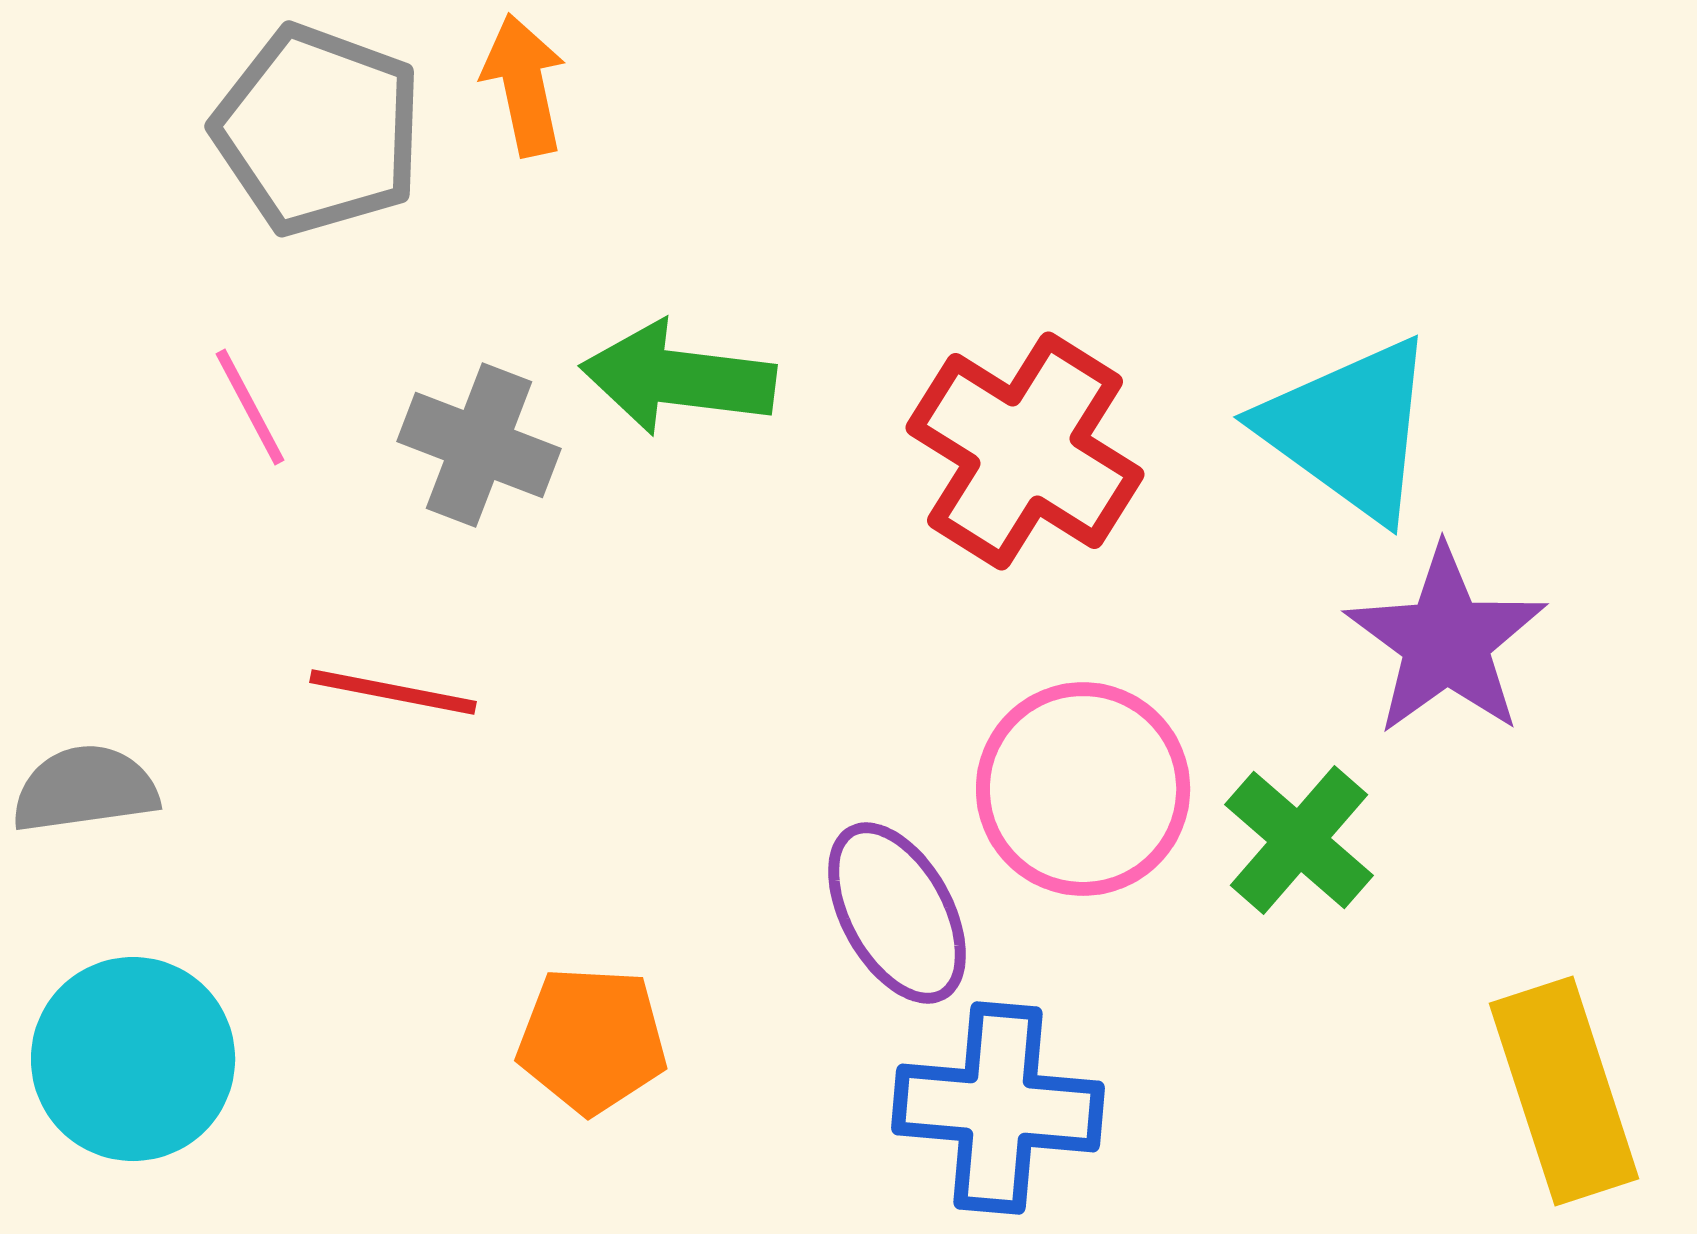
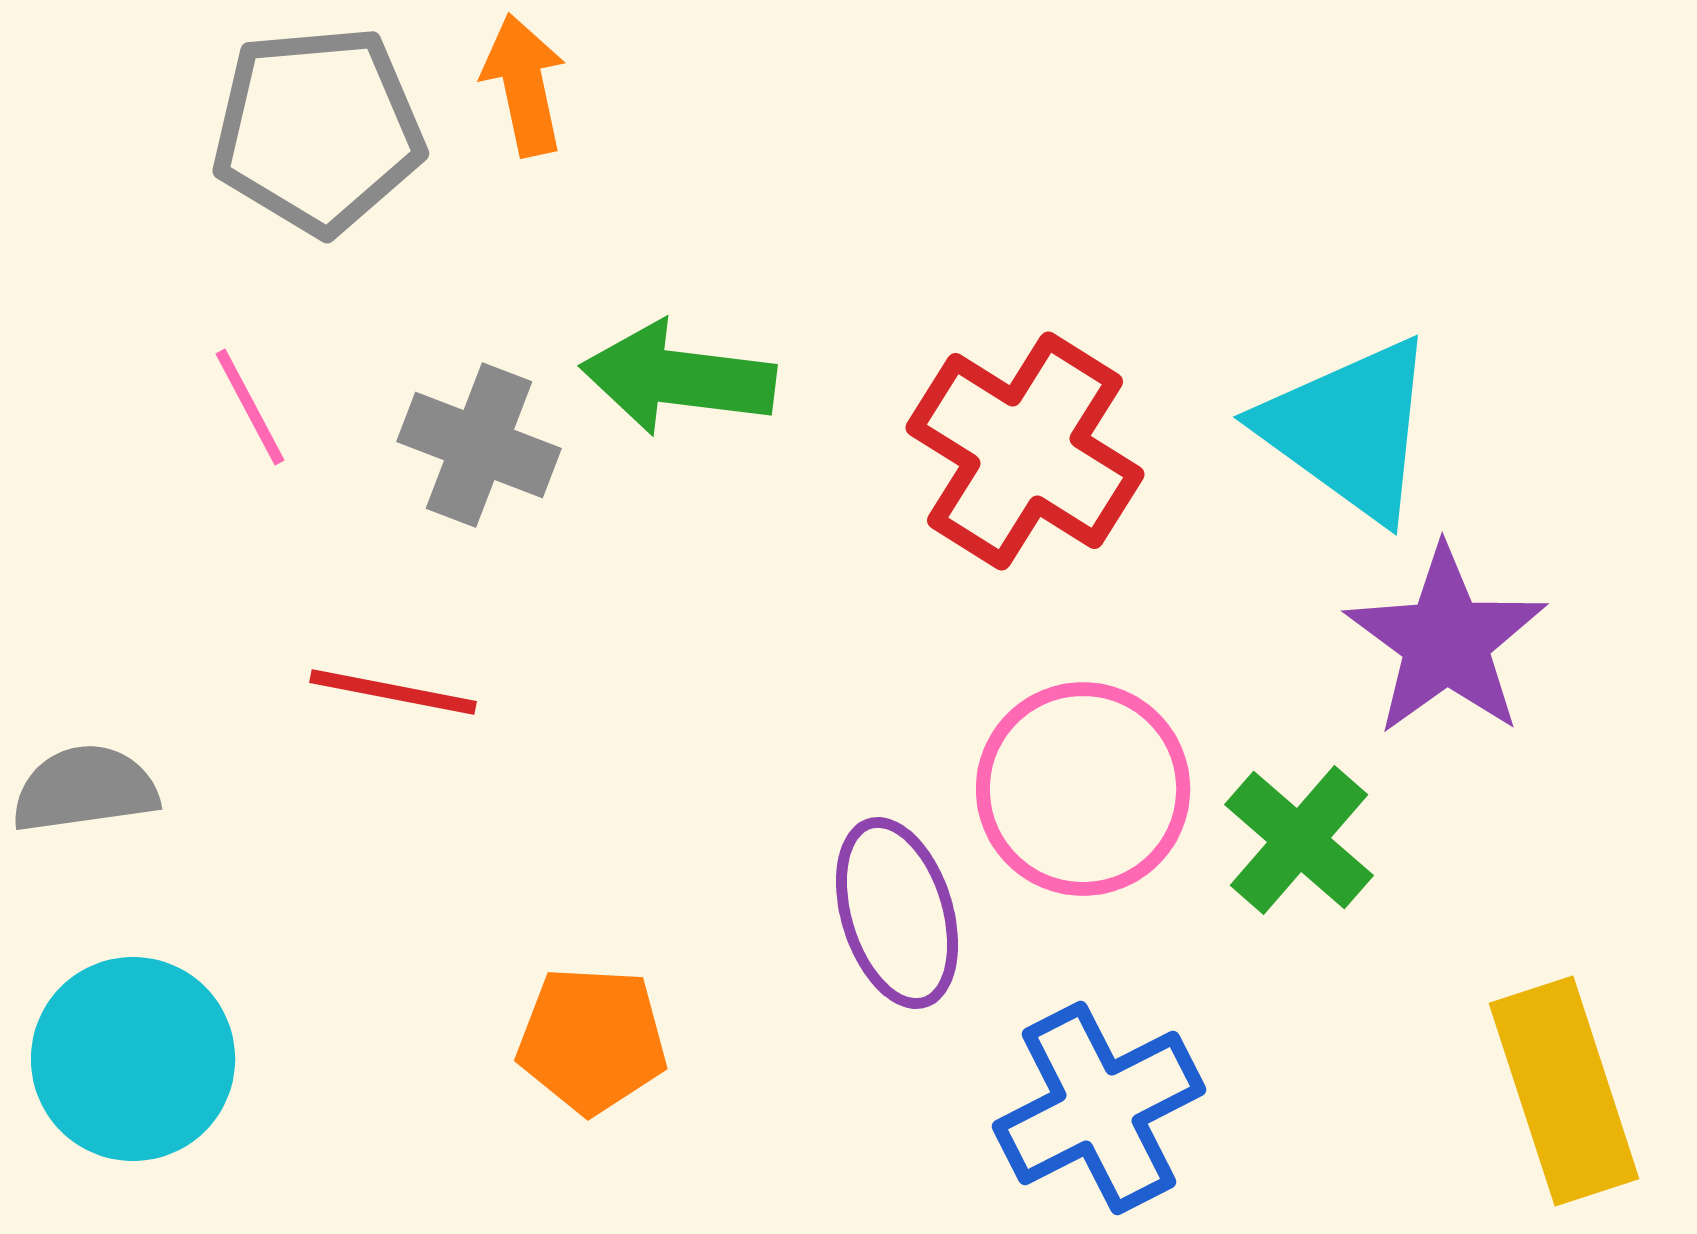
gray pentagon: rotated 25 degrees counterclockwise
purple ellipse: rotated 12 degrees clockwise
blue cross: moved 101 px right; rotated 32 degrees counterclockwise
